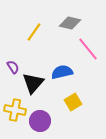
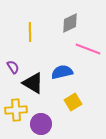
gray diamond: rotated 40 degrees counterclockwise
yellow line: moved 4 px left; rotated 36 degrees counterclockwise
pink line: rotated 30 degrees counterclockwise
black triangle: rotated 40 degrees counterclockwise
yellow cross: moved 1 px right; rotated 15 degrees counterclockwise
purple circle: moved 1 px right, 3 px down
